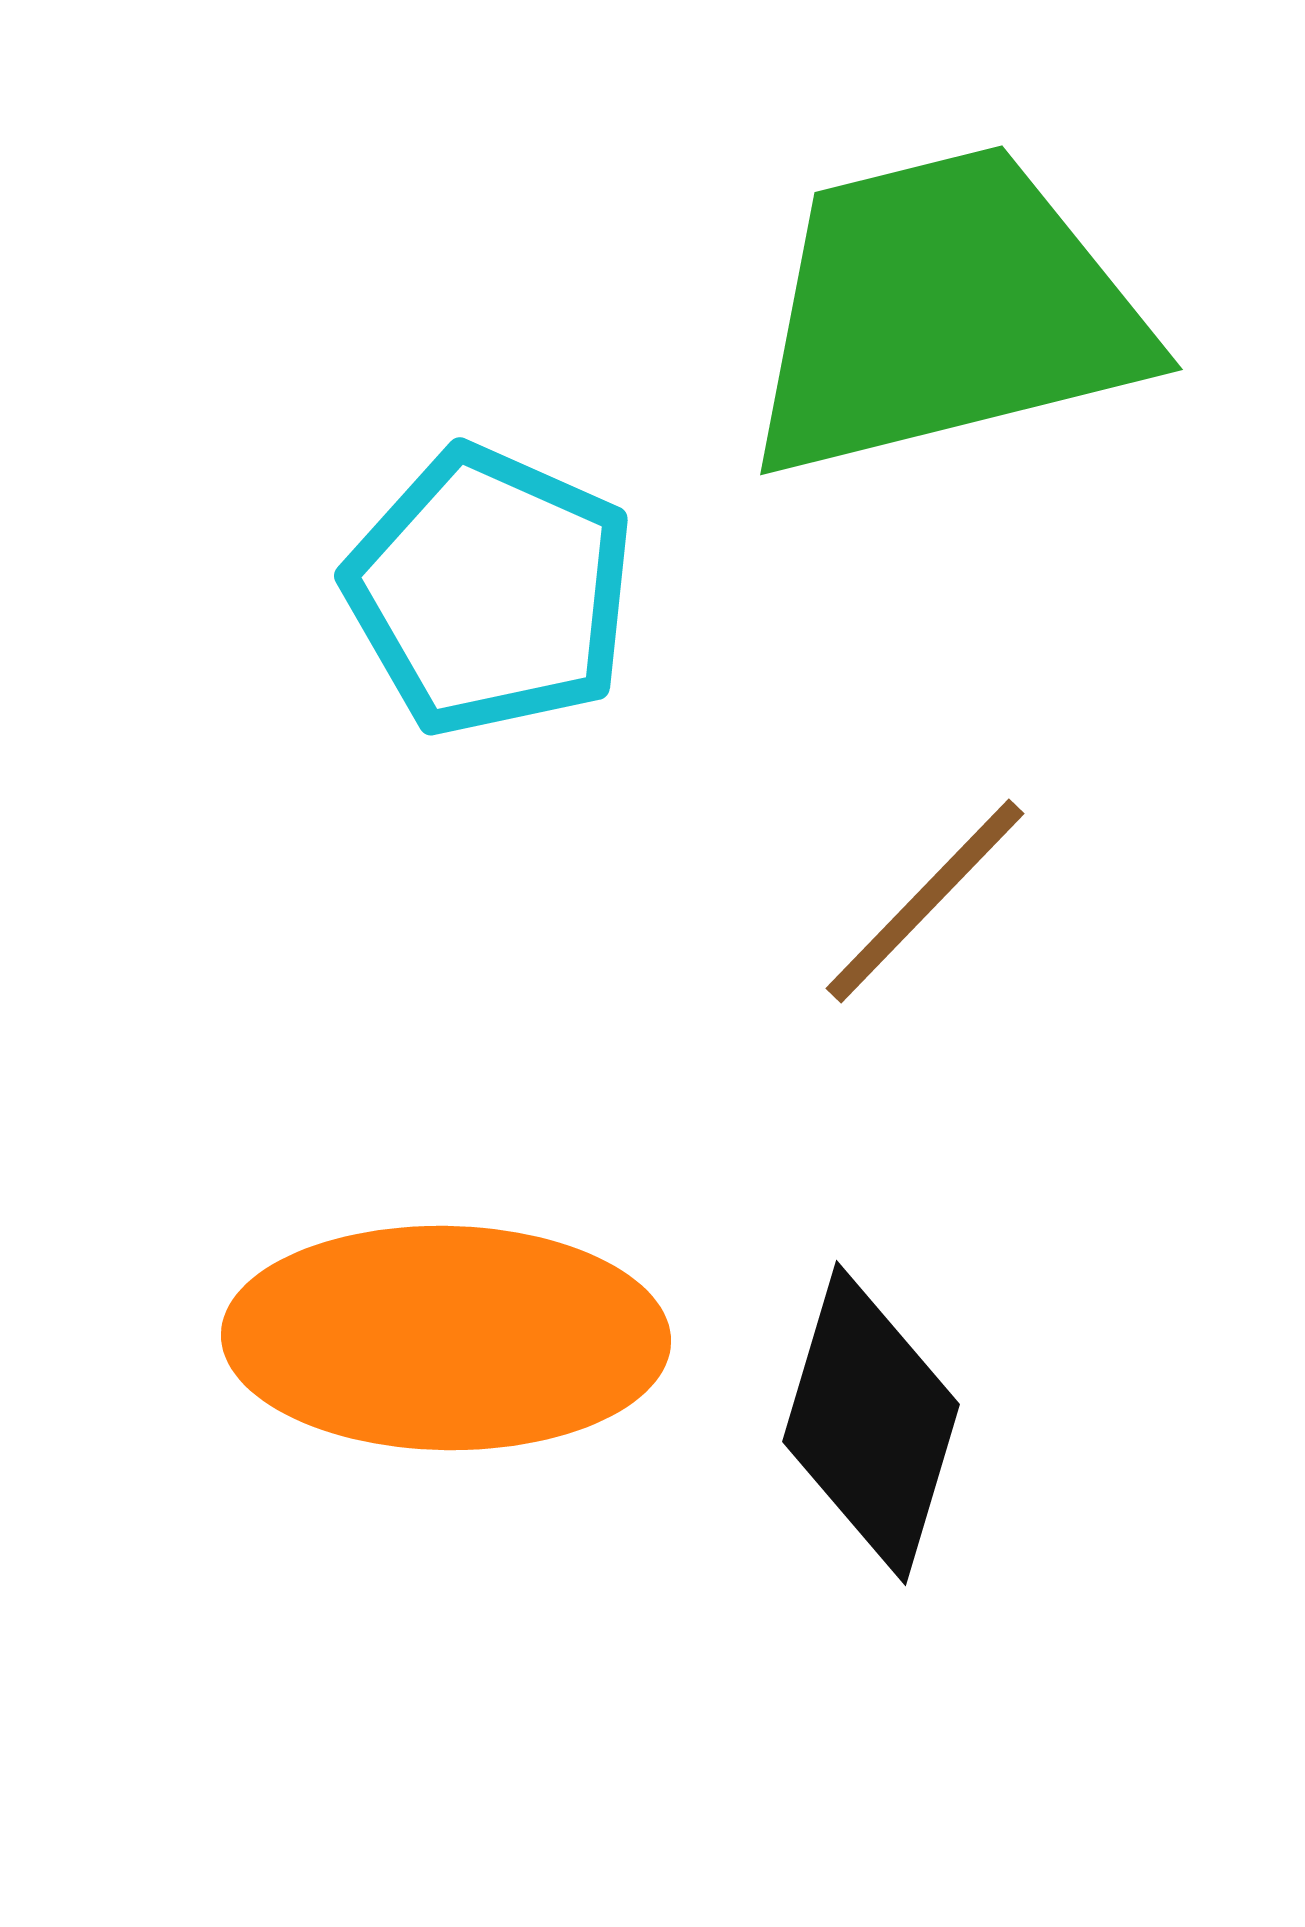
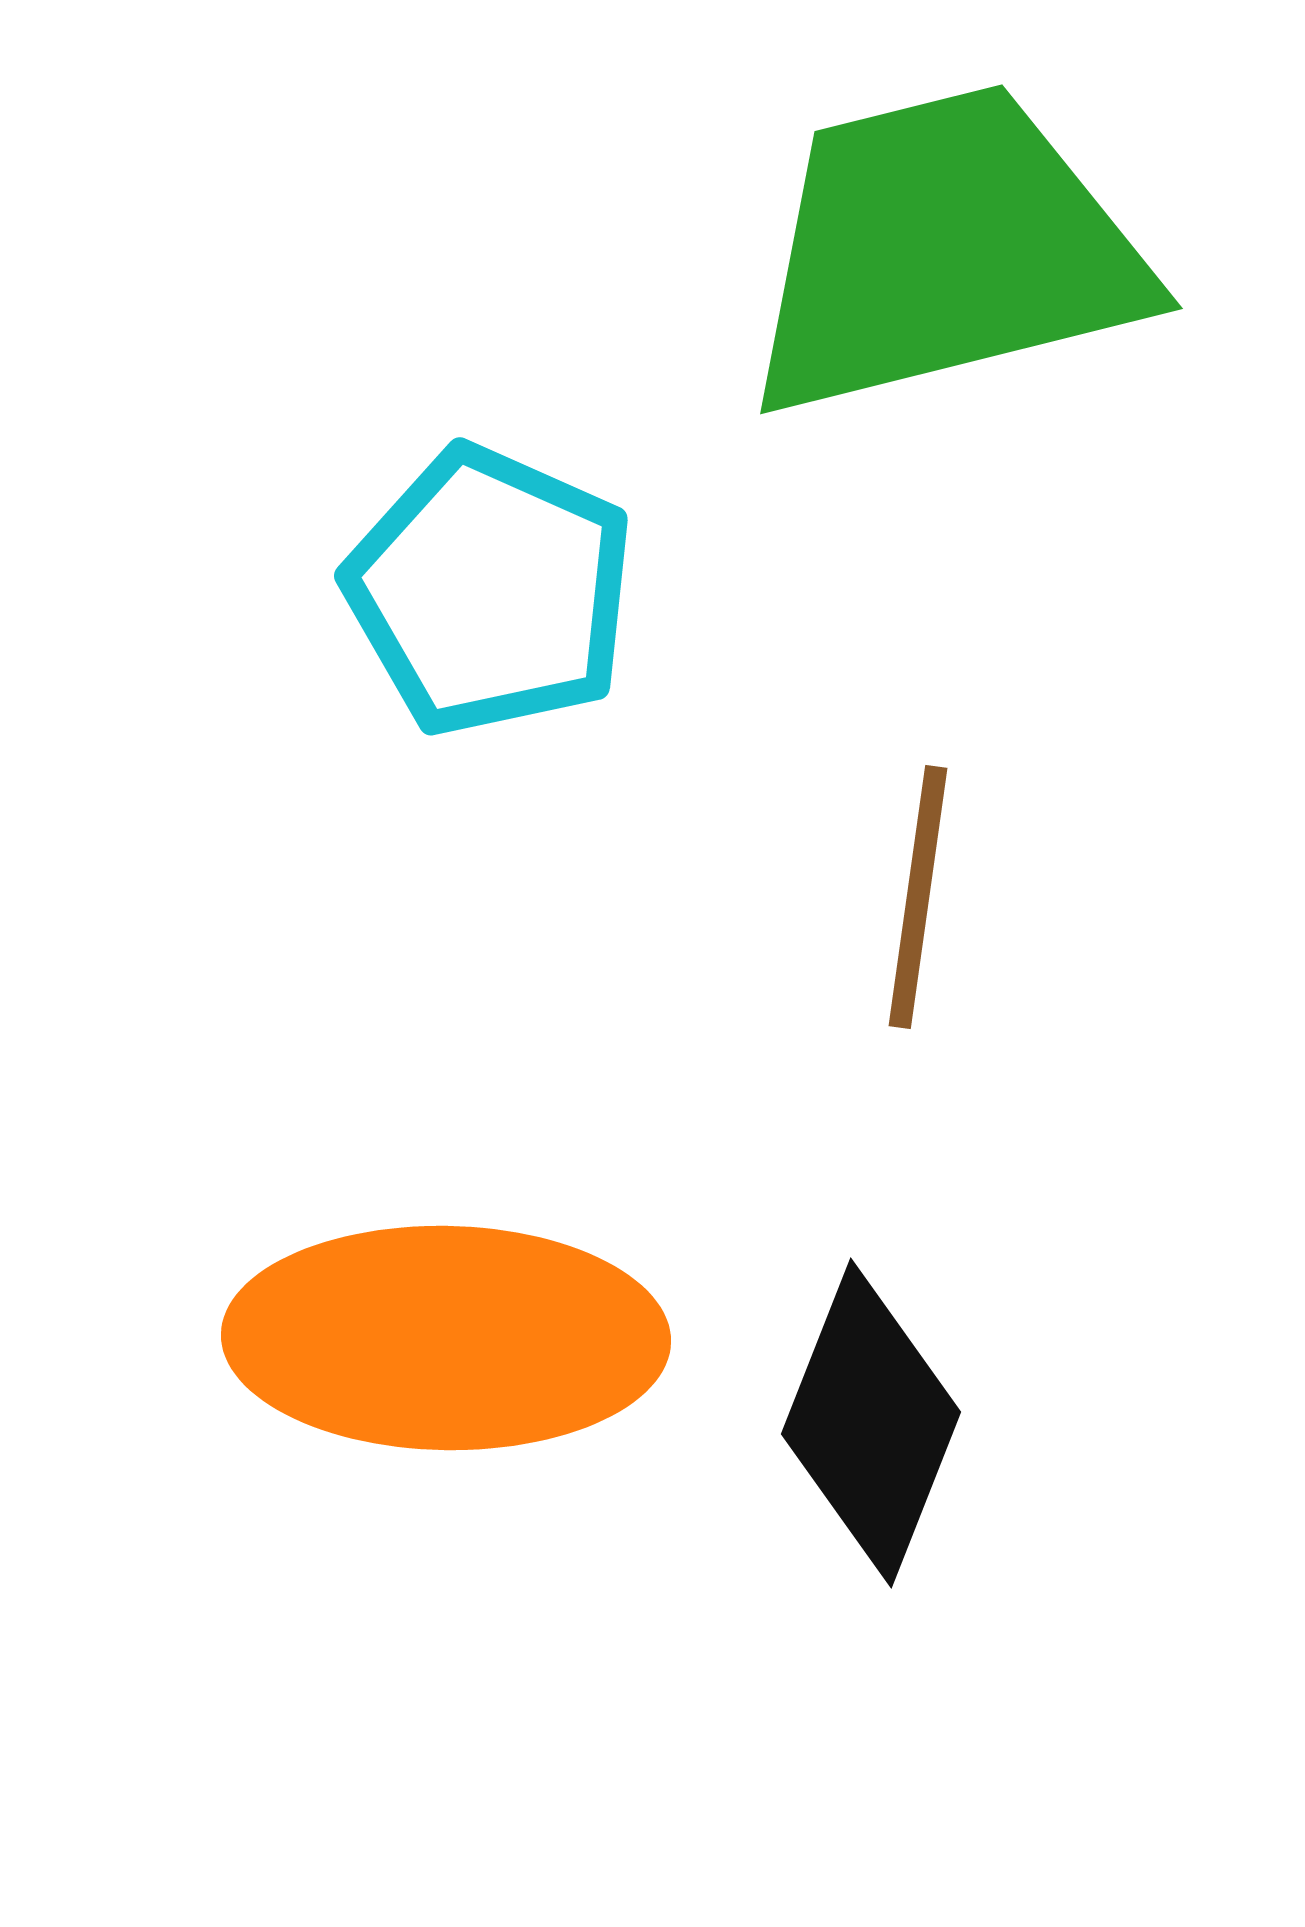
green trapezoid: moved 61 px up
brown line: moved 7 px left, 4 px up; rotated 36 degrees counterclockwise
black diamond: rotated 5 degrees clockwise
